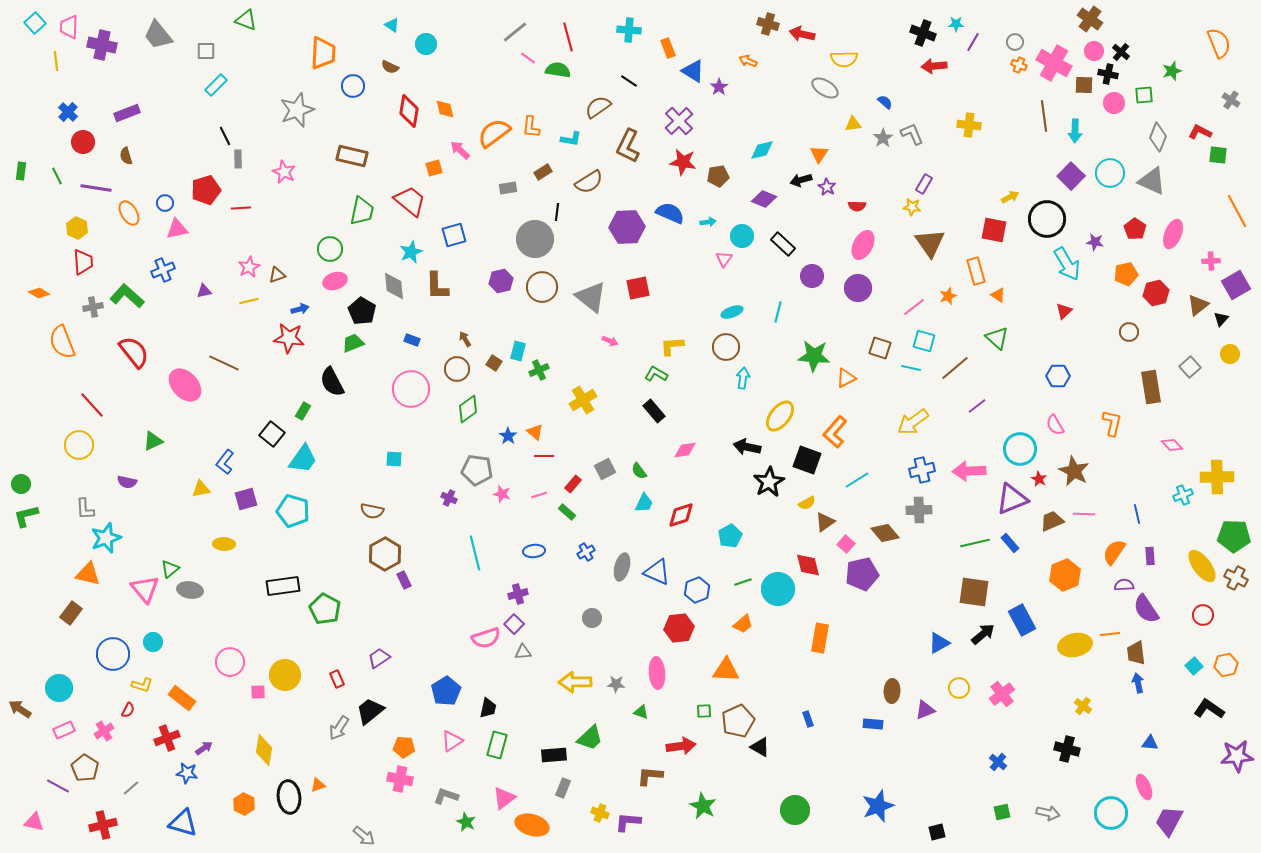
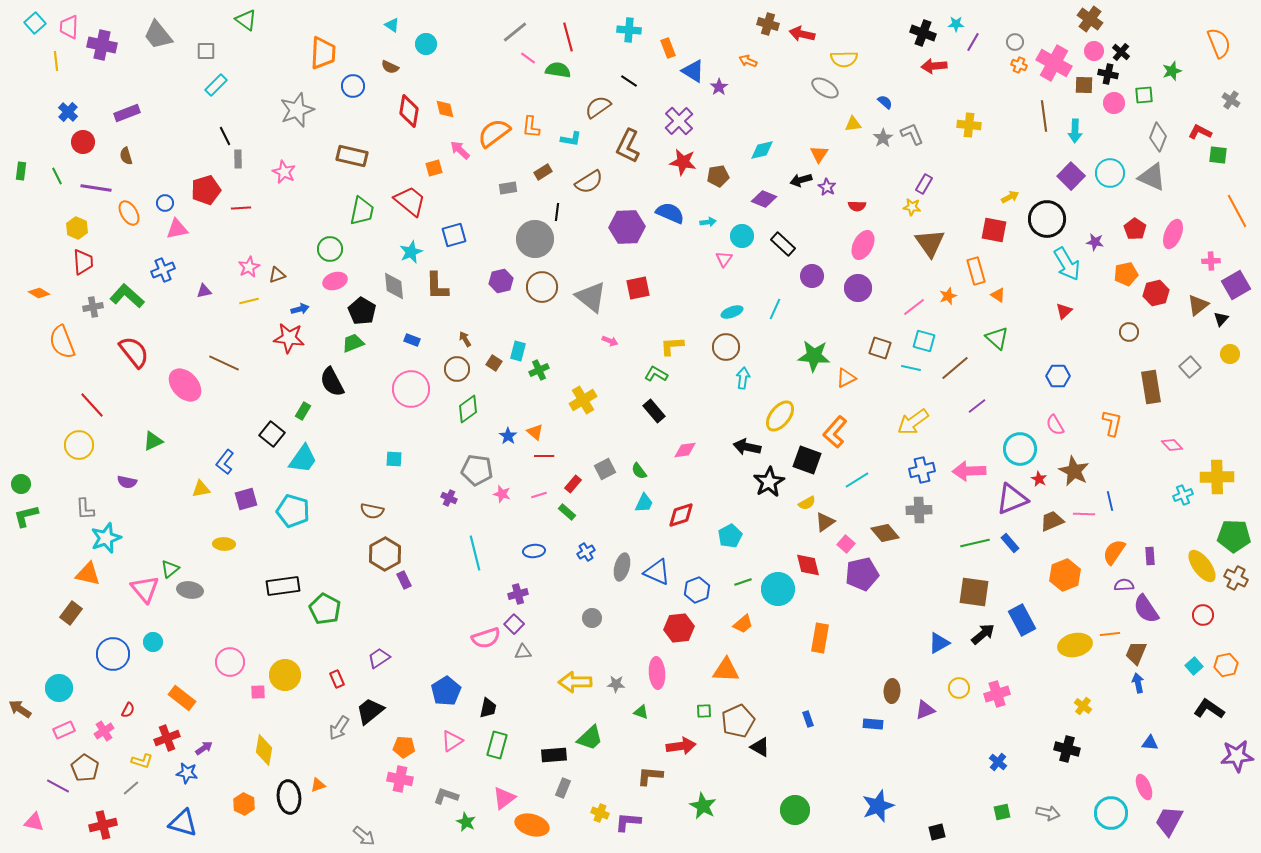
green triangle at (246, 20): rotated 15 degrees clockwise
gray triangle at (1152, 181): moved 4 px up
cyan line at (778, 312): moved 3 px left, 3 px up; rotated 10 degrees clockwise
blue line at (1137, 514): moved 27 px left, 13 px up
brown trapezoid at (1136, 653): rotated 30 degrees clockwise
yellow L-shape at (142, 685): moved 76 px down
pink cross at (1002, 694): moved 5 px left; rotated 20 degrees clockwise
